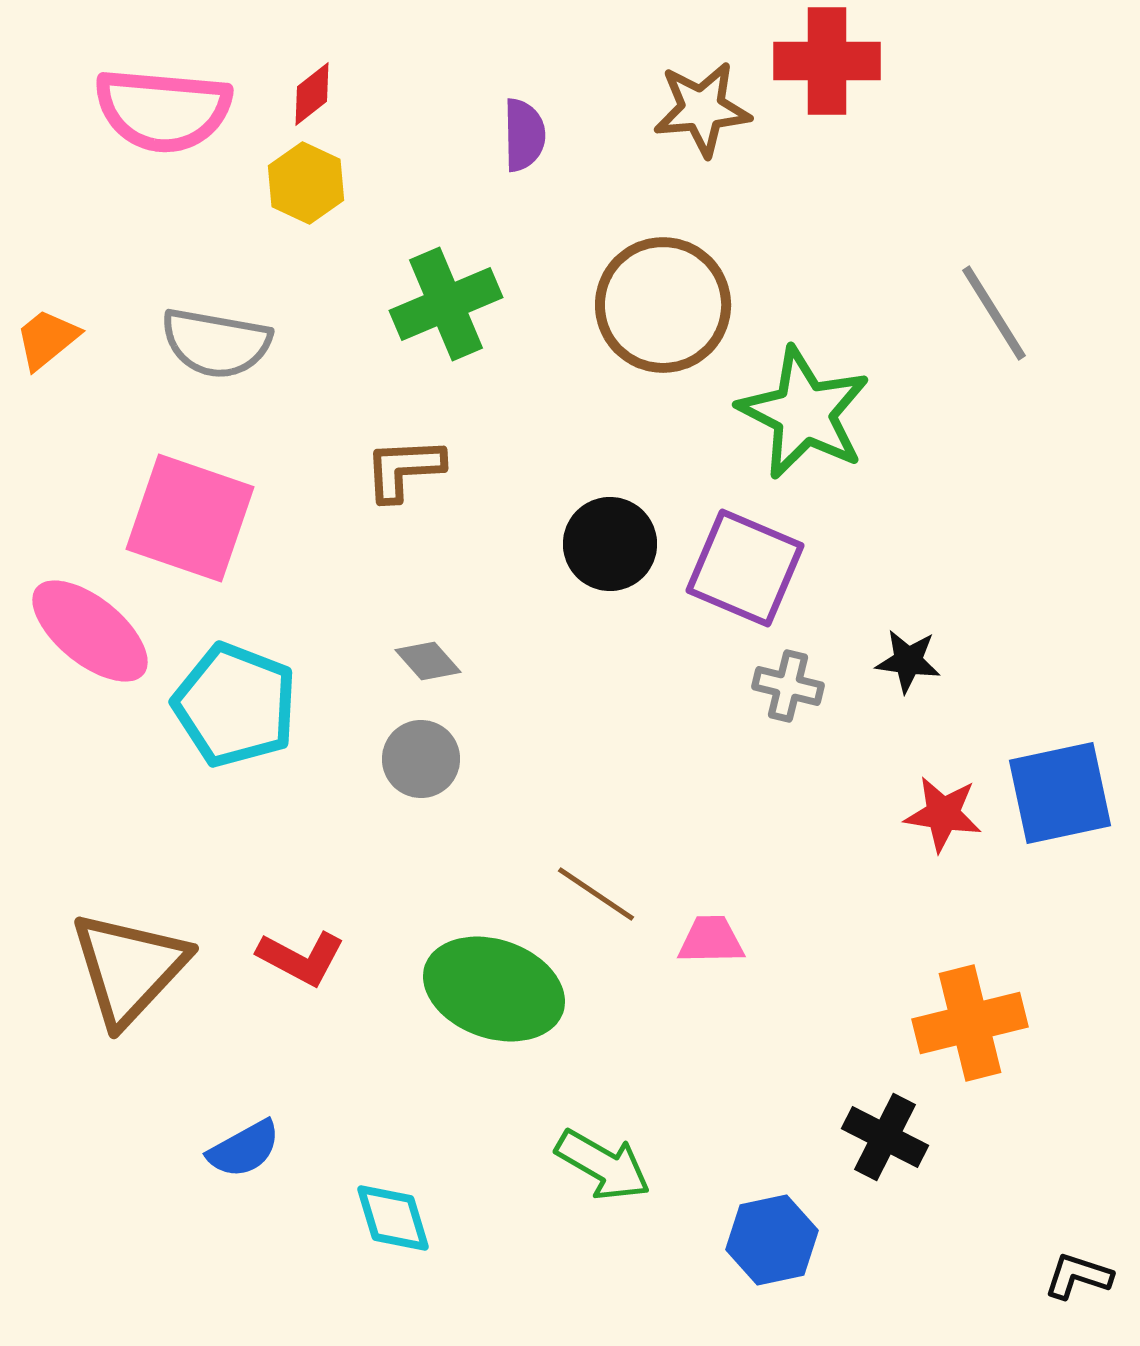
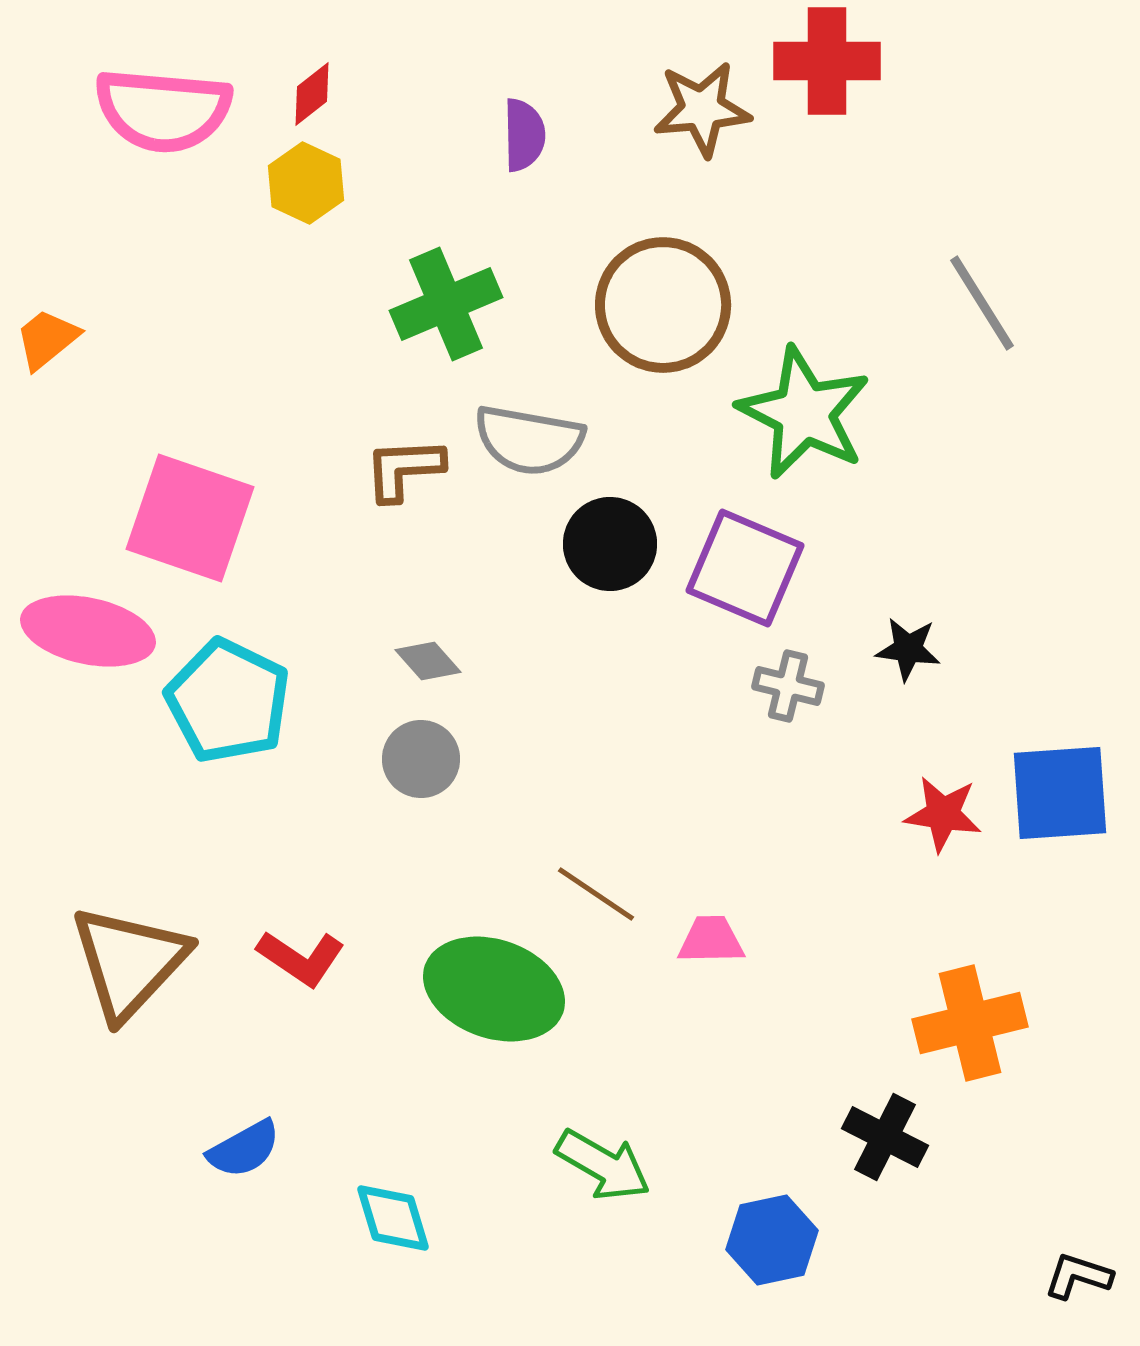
gray line: moved 12 px left, 10 px up
gray semicircle: moved 313 px right, 97 px down
pink ellipse: moved 2 px left; rotated 27 degrees counterclockwise
black star: moved 12 px up
cyan pentagon: moved 7 px left, 4 px up; rotated 5 degrees clockwise
blue square: rotated 8 degrees clockwise
red L-shape: rotated 6 degrees clockwise
brown triangle: moved 6 px up
